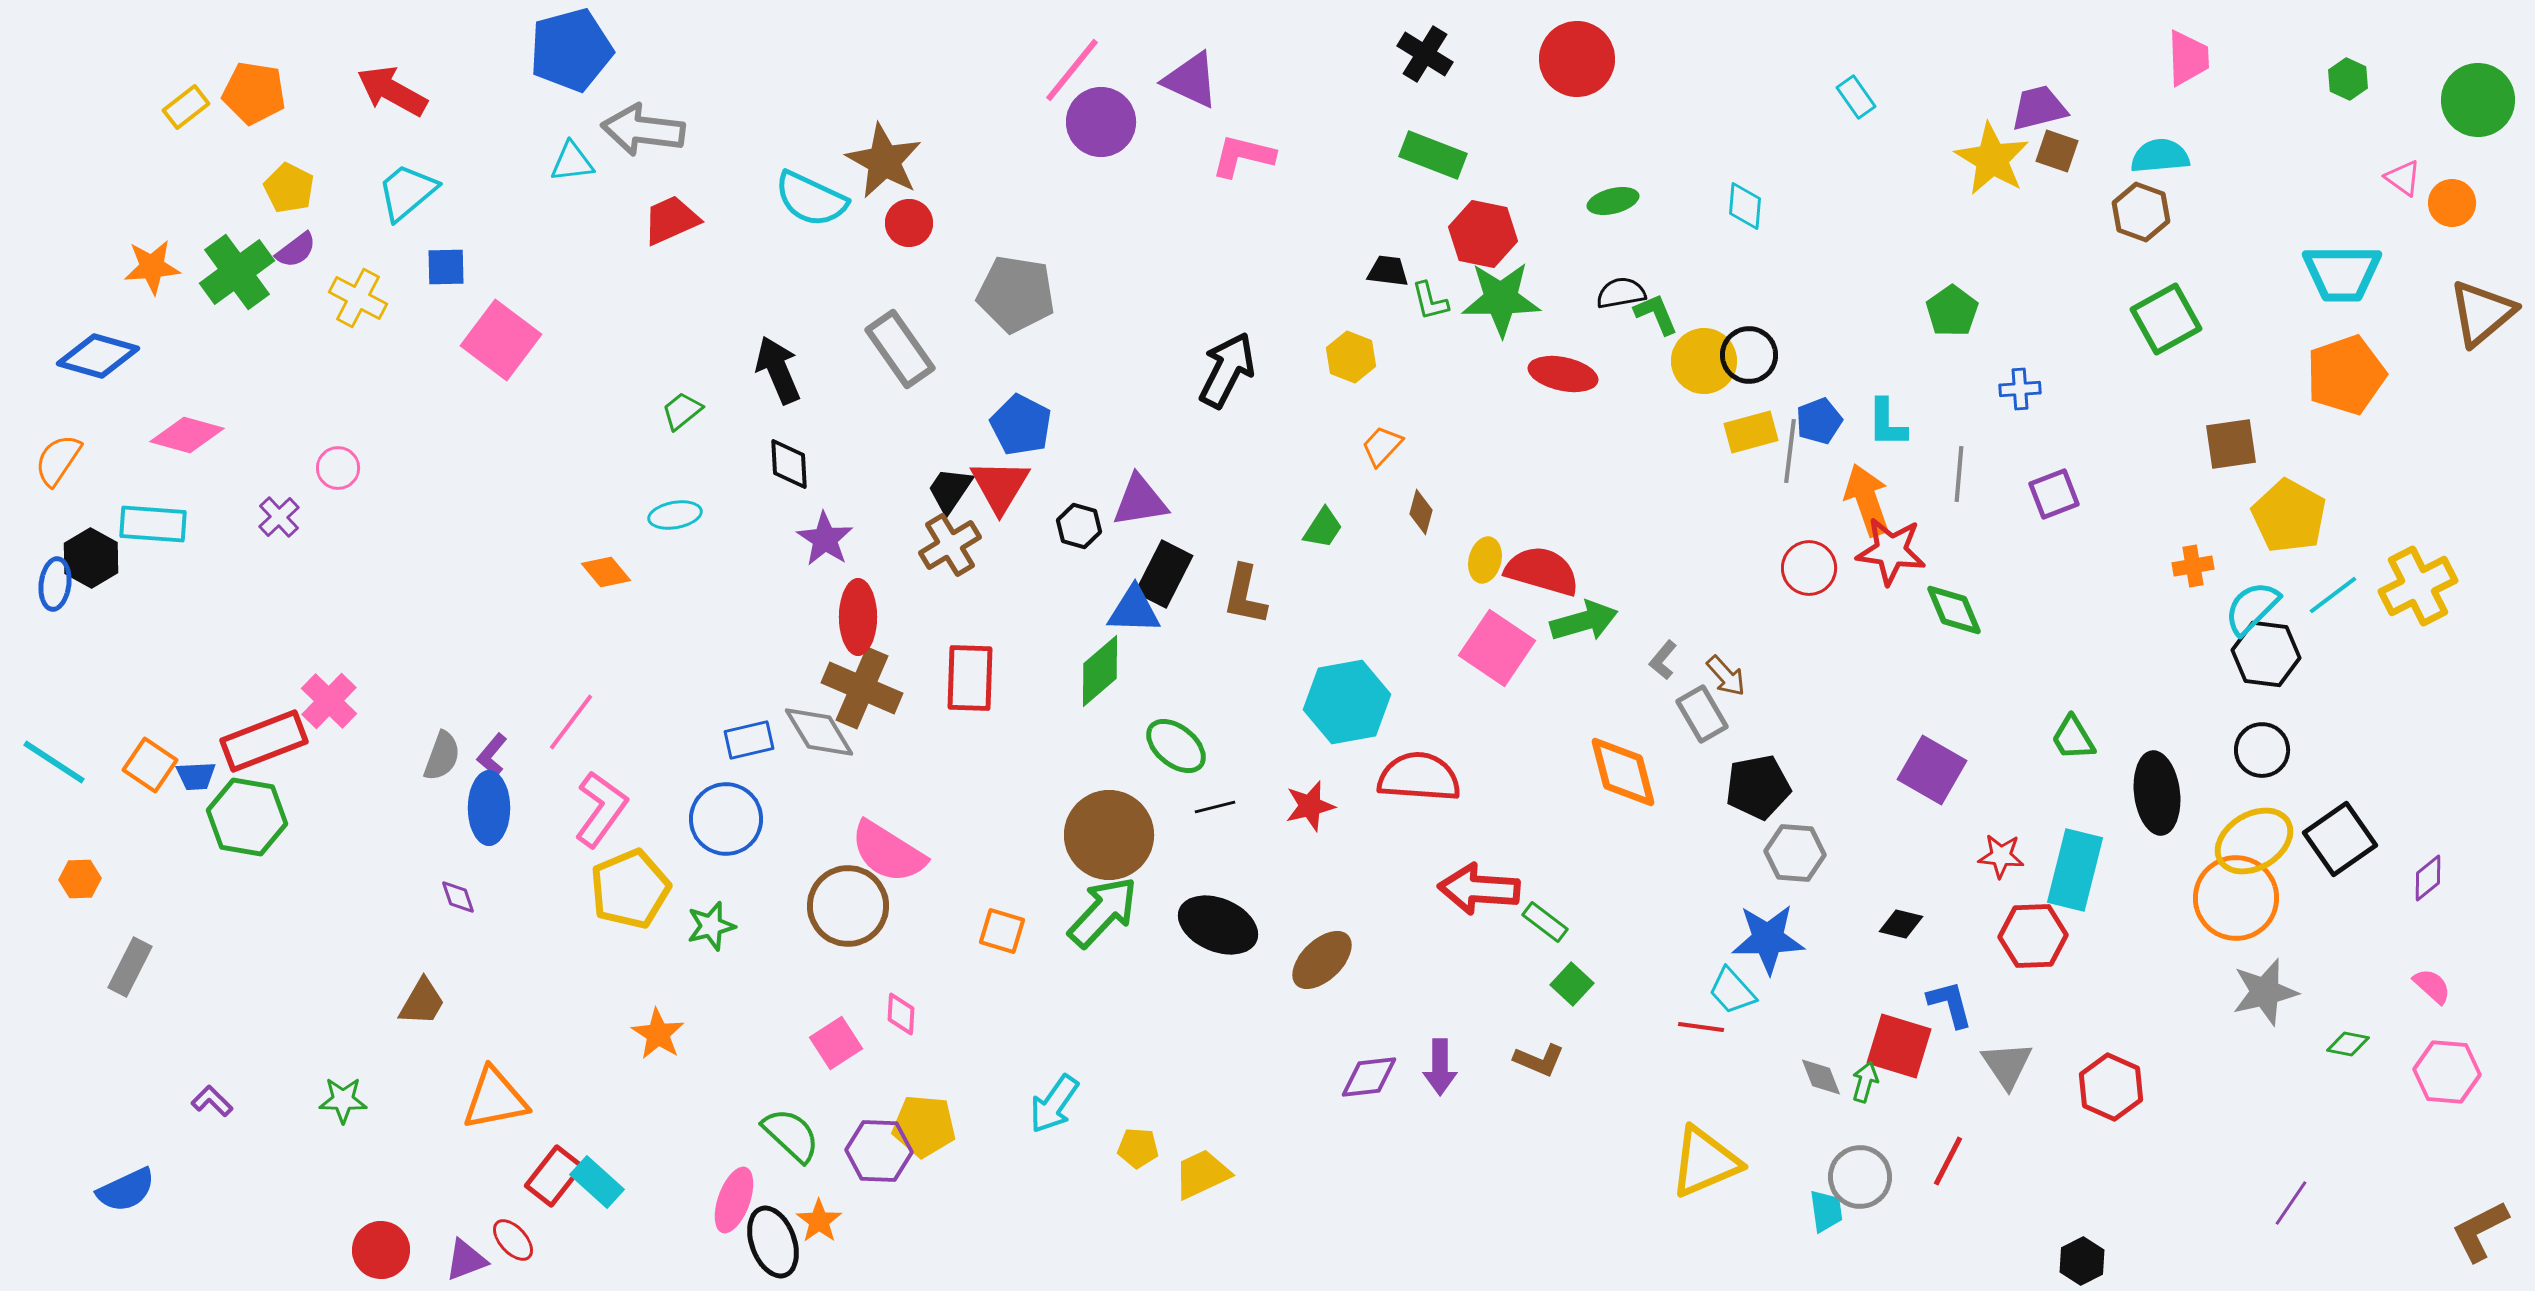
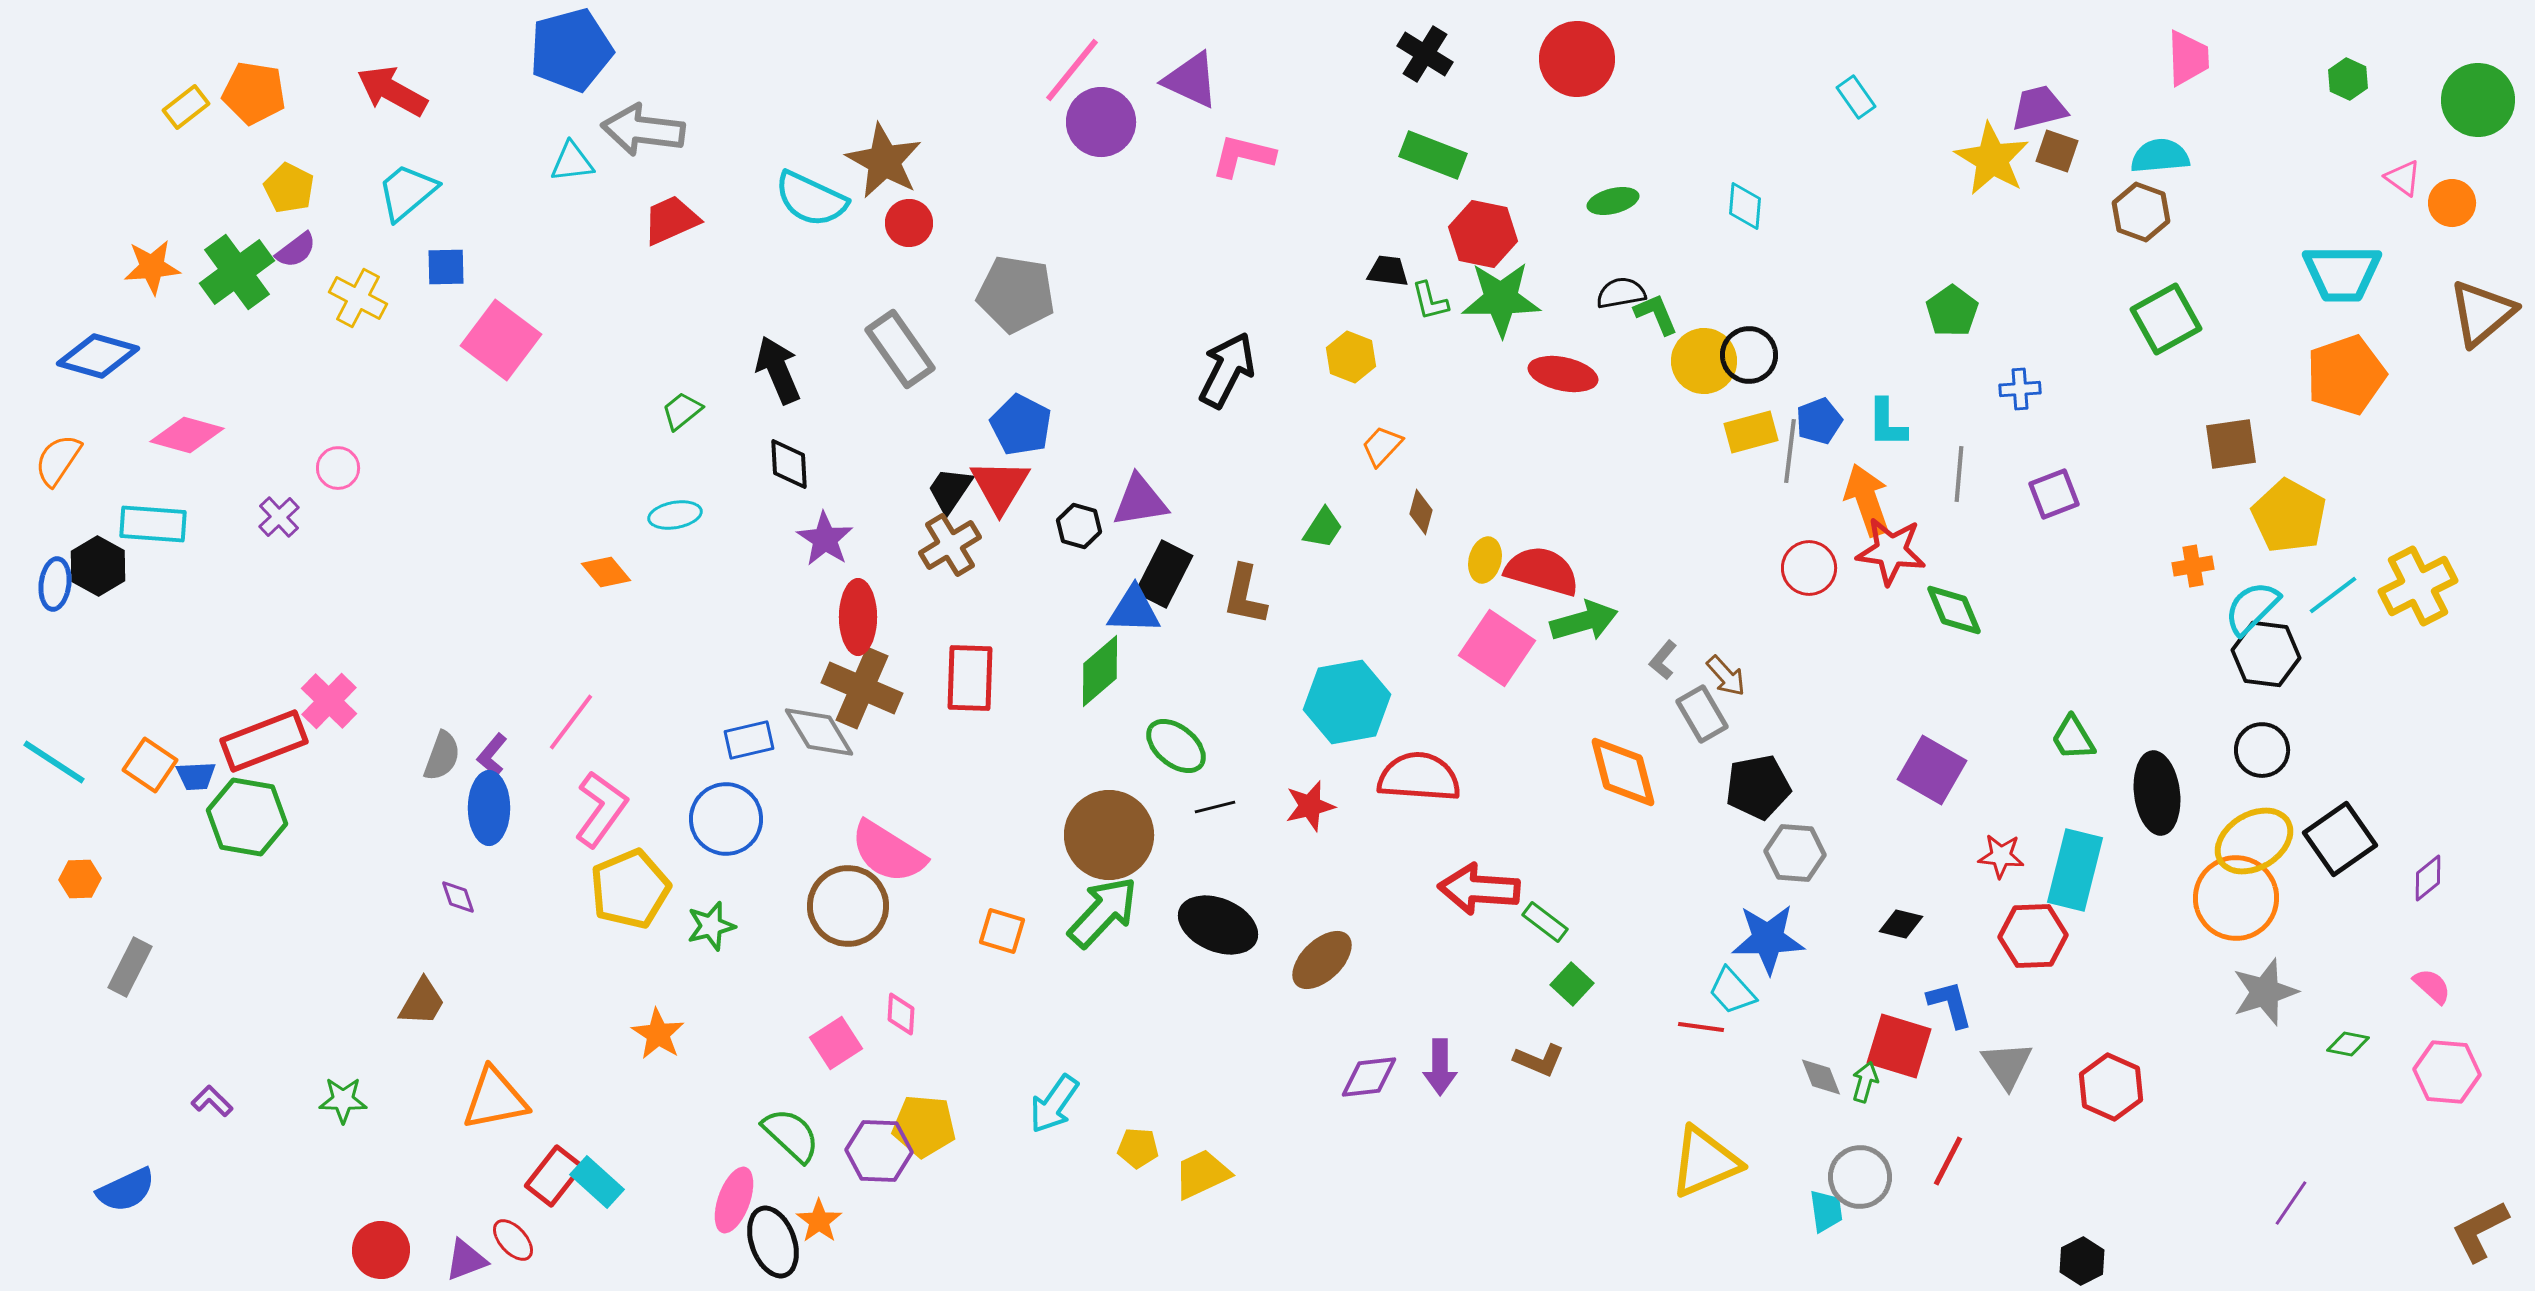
black hexagon at (91, 558): moved 7 px right, 8 px down
gray star at (2265, 992): rotated 4 degrees counterclockwise
